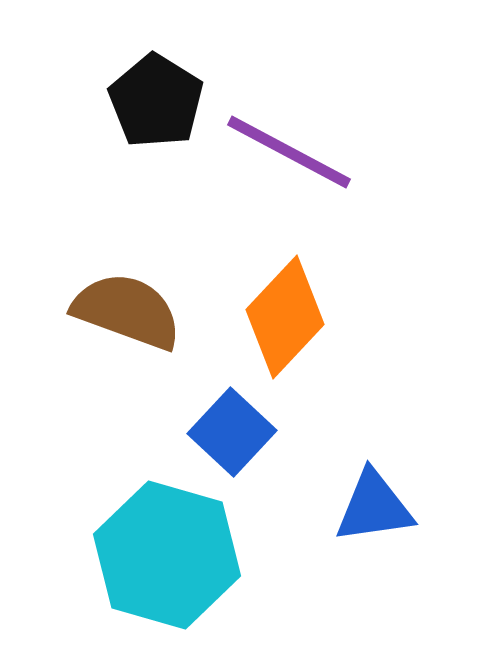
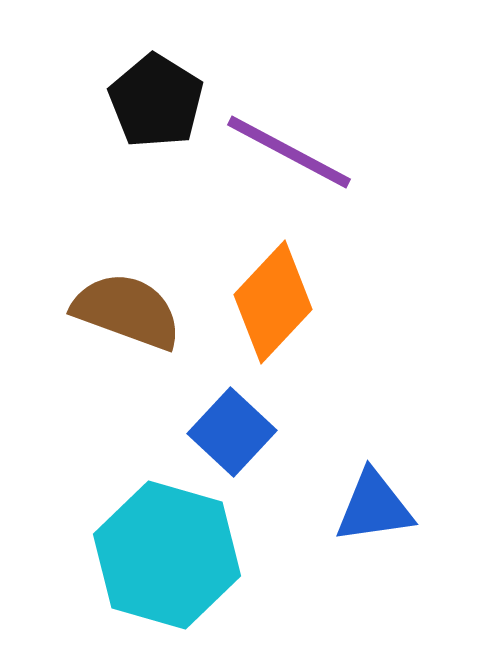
orange diamond: moved 12 px left, 15 px up
